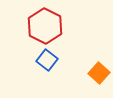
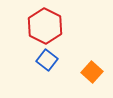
orange square: moved 7 px left, 1 px up
